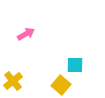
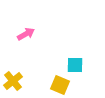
yellow square: moved 1 px left; rotated 18 degrees counterclockwise
